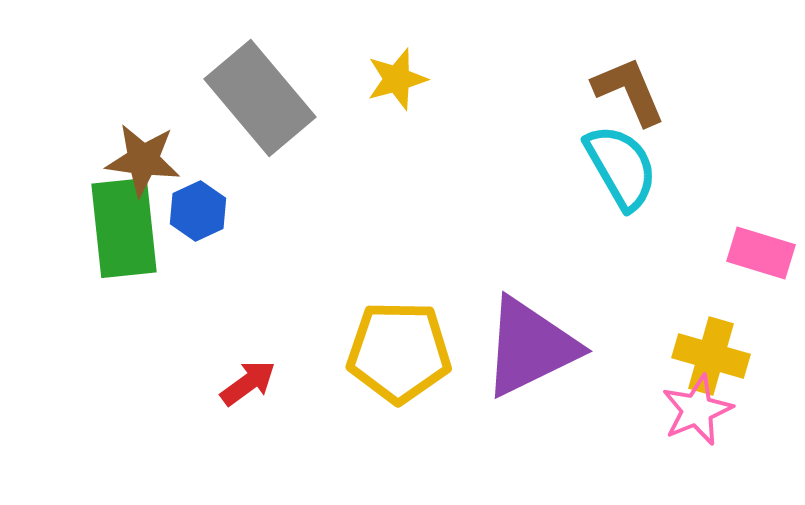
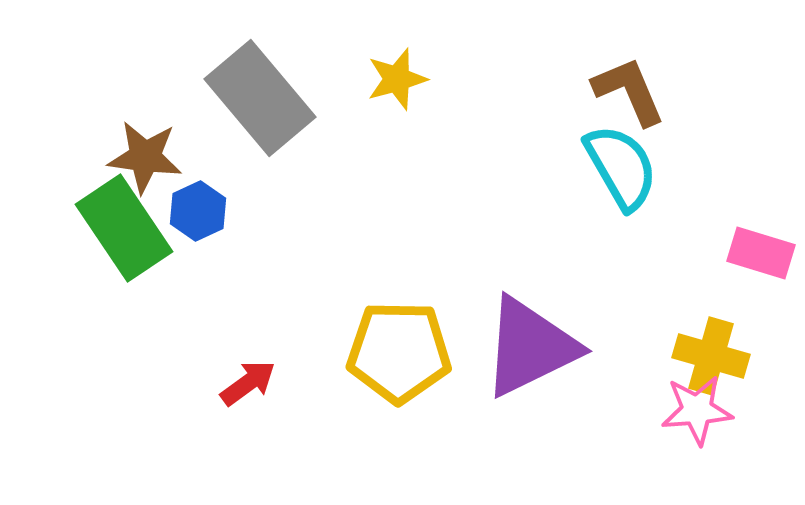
brown star: moved 2 px right, 3 px up
green rectangle: rotated 28 degrees counterclockwise
pink star: rotated 18 degrees clockwise
